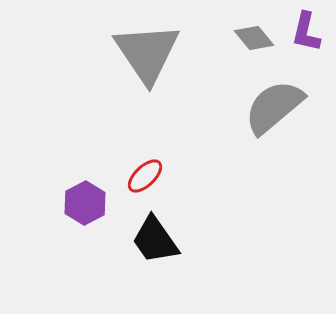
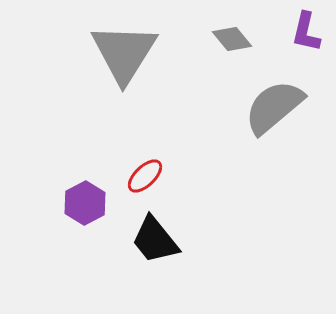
gray diamond: moved 22 px left, 1 px down
gray triangle: moved 23 px left; rotated 6 degrees clockwise
black trapezoid: rotated 4 degrees counterclockwise
